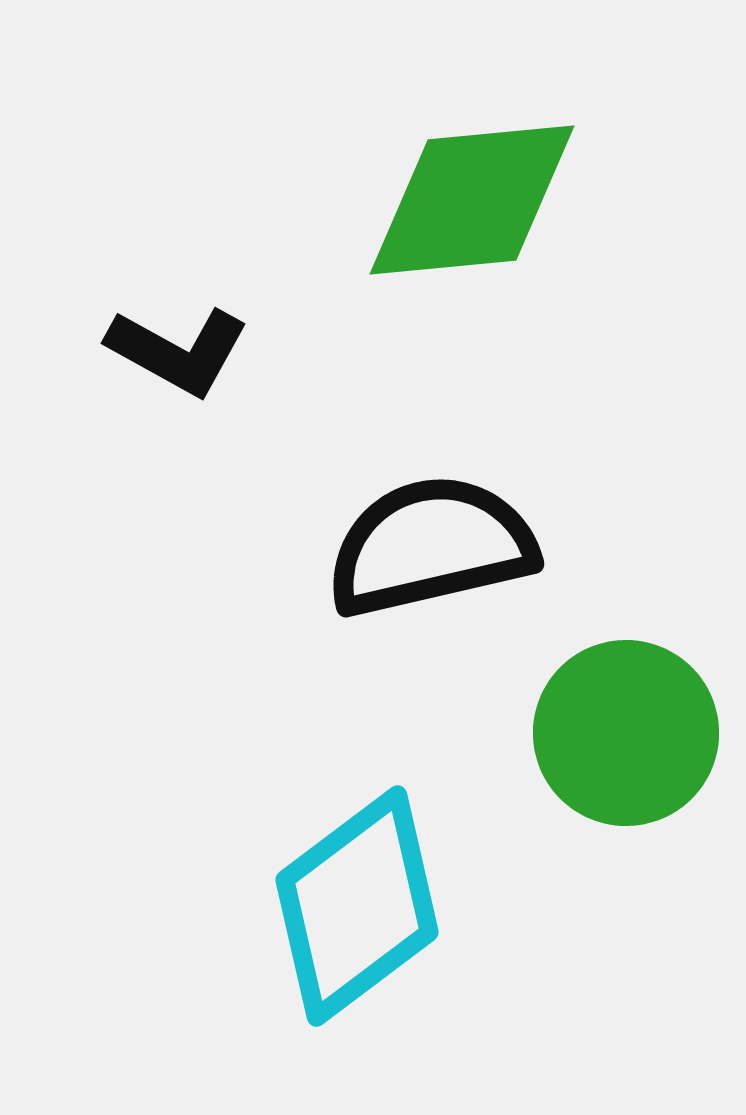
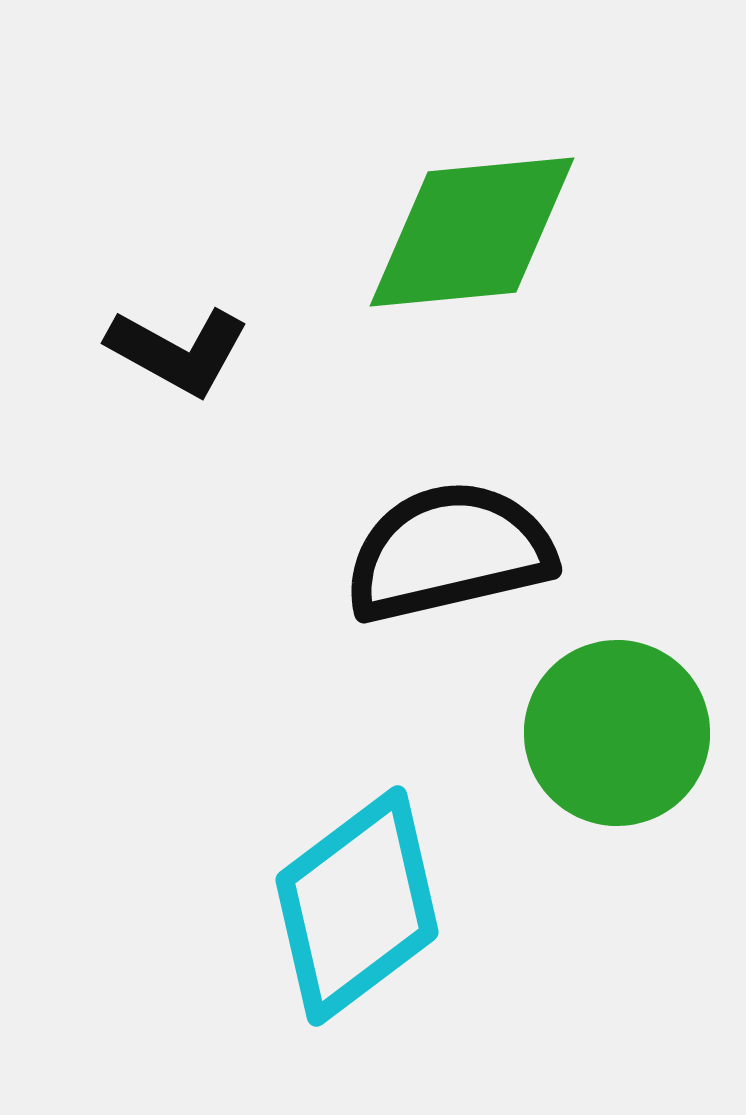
green diamond: moved 32 px down
black semicircle: moved 18 px right, 6 px down
green circle: moved 9 px left
